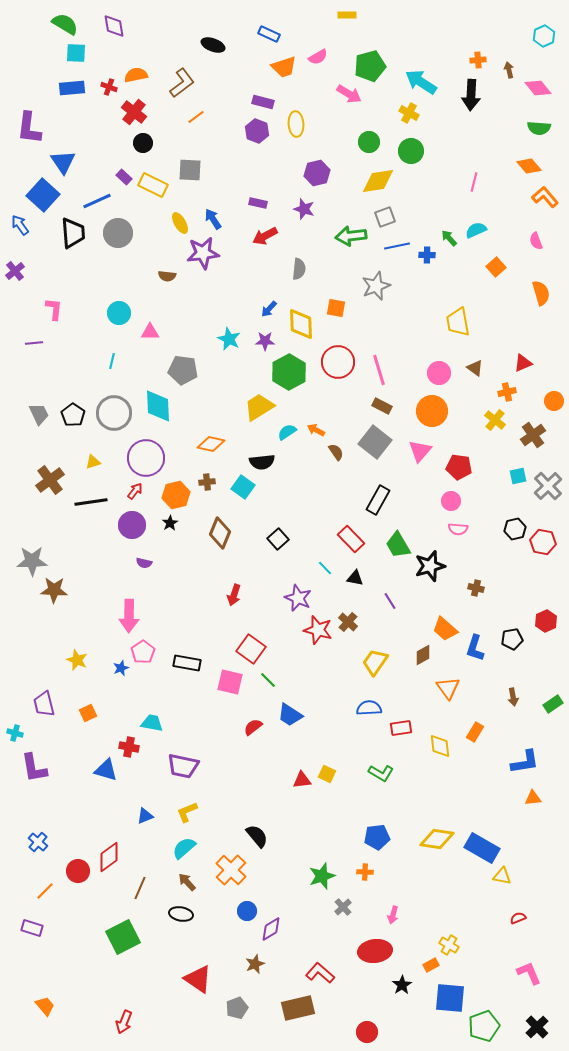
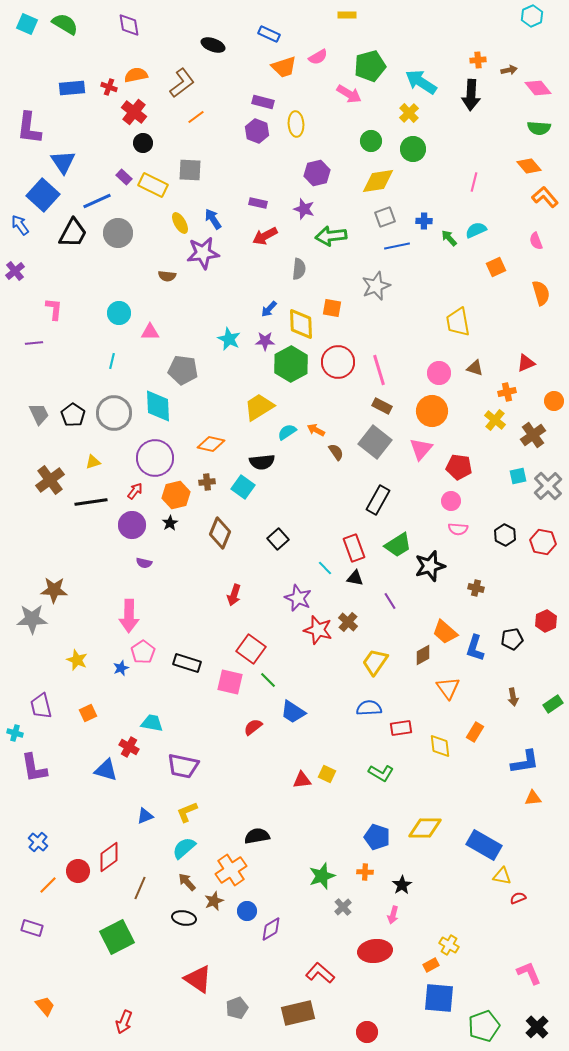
purple diamond at (114, 26): moved 15 px right, 1 px up
cyan hexagon at (544, 36): moved 12 px left, 20 px up
cyan square at (76, 53): moved 49 px left, 29 px up; rotated 20 degrees clockwise
brown arrow at (509, 70): rotated 91 degrees clockwise
yellow cross at (409, 113): rotated 18 degrees clockwise
green circle at (369, 142): moved 2 px right, 1 px up
green circle at (411, 151): moved 2 px right, 2 px up
black trapezoid at (73, 233): rotated 32 degrees clockwise
green arrow at (351, 236): moved 20 px left
blue cross at (427, 255): moved 3 px left, 34 px up
orange square at (496, 267): rotated 18 degrees clockwise
orange square at (336, 308): moved 4 px left
red triangle at (523, 363): moved 3 px right
brown triangle at (475, 368): rotated 18 degrees counterclockwise
green hexagon at (289, 372): moved 2 px right, 8 px up
pink triangle at (420, 451): moved 1 px right, 2 px up
purple circle at (146, 458): moved 9 px right
black hexagon at (515, 529): moved 10 px left, 6 px down; rotated 20 degrees counterclockwise
red rectangle at (351, 539): moved 3 px right, 9 px down; rotated 24 degrees clockwise
green trapezoid at (398, 545): rotated 92 degrees counterclockwise
gray star at (32, 561): moved 58 px down
orange trapezoid at (445, 629): moved 3 px down
black rectangle at (187, 663): rotated 8 degrees clockwise
purple trapezoid at (44, 704): moved 3 px left, 2 px down
blue trapezoid at (290, 715): moved 3 px right, 3 px up
red cross at (129, 747): rotated 18 degrees clockwise
black semicircle at (257, 836): rotated 60 degrees counterclockwise
blue pentagon at (377, 837): rotated 25 degrees clockwise
yellow diamond at (437, 839): moved 12 px left, 11 px up; rotated 8 degrees counterclockwise
blue rectangle at (482, 848): moved 2 px right, 3 px up
orange cross at (231, 870): rotated 12 degrees clockwise
orange line at (45, 891): moved 3 px right, 6 px up
black ellipse at (181, 914): moved 3 px right, 4 px down
red semicircle at (518, 918): moved 20 px up
green square at (123, 937): moved 6 px left
brown star at (255, 964): moved 41 px left, 63 px up
black star at (402, 985): moved 100 px up
blue square at (450, 998): moved 11 px left
brown rectangle at (298, 1008): moved 5 px down
